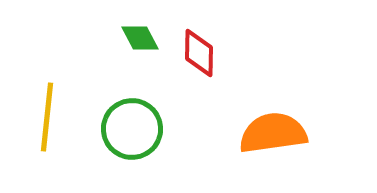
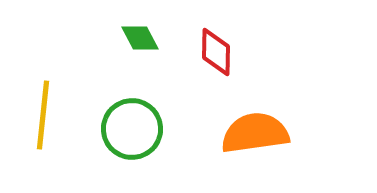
red diamond: moved 17 px right, 1 px up
yellow line: moved 4 px left, 2 px up
orange semicircle: moved 18 px left
